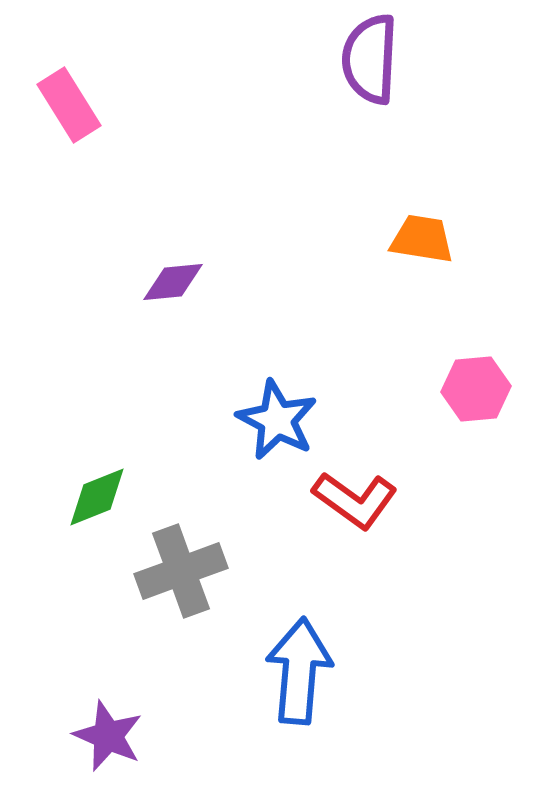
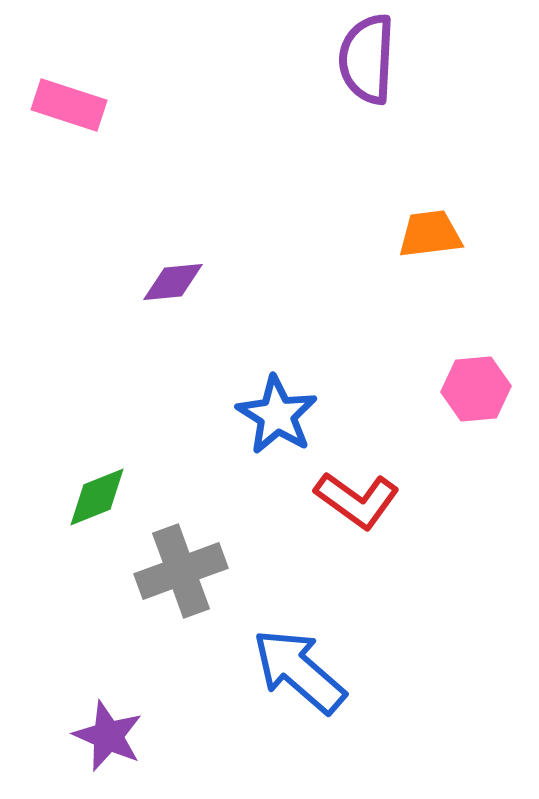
purple semicircle: moved 3 px left
pink rectangle: rotated 40 degrees counterclockwise
orange trapezoid: moved 8 px right, 5 px up; rotated 16 degrees counterclockwise
blue star: moved 5 px up; rotated 4 degrees clockwise
red L-shape: moved 2 px right
blue arrow: rotated 54 degrees counterclockwise
